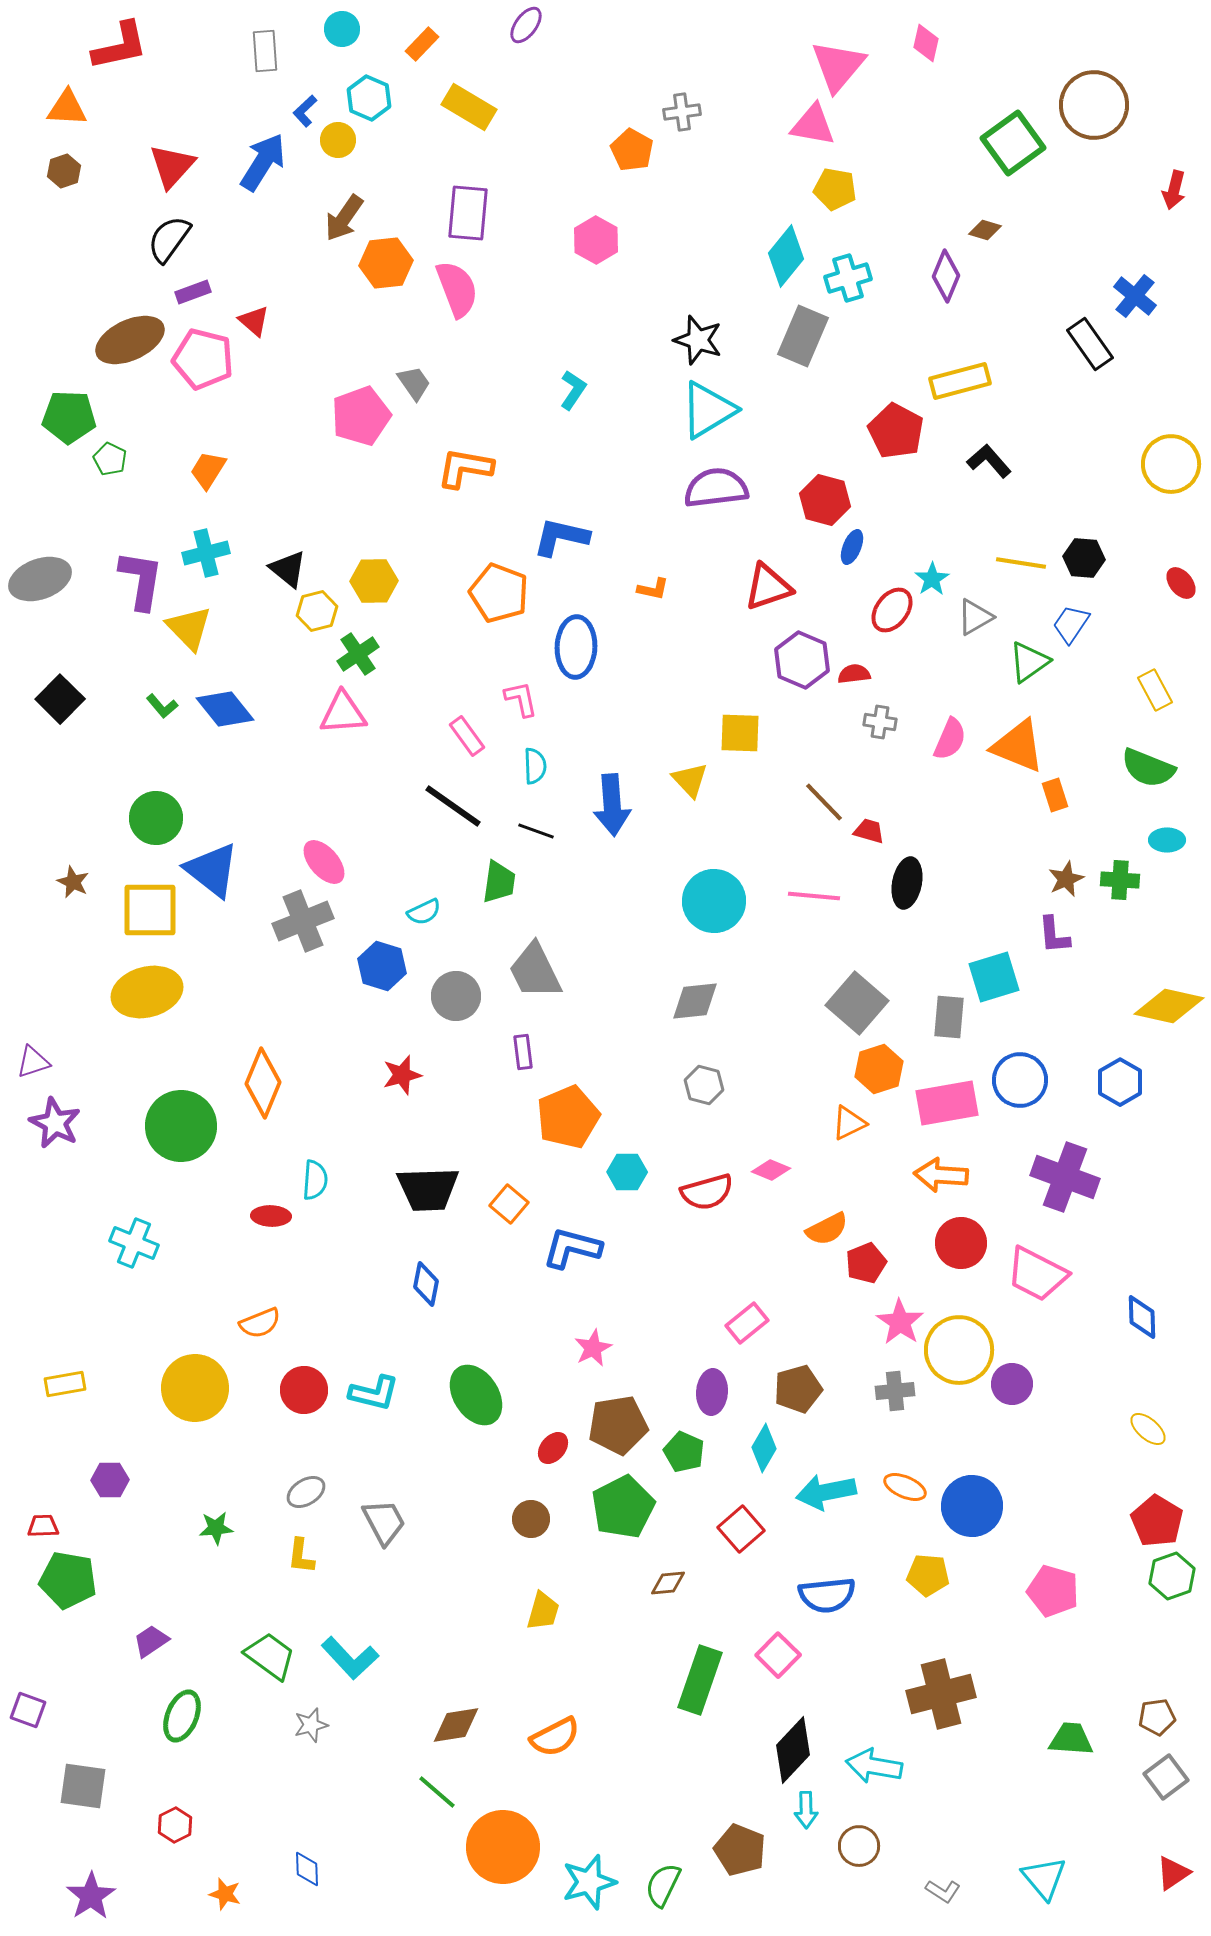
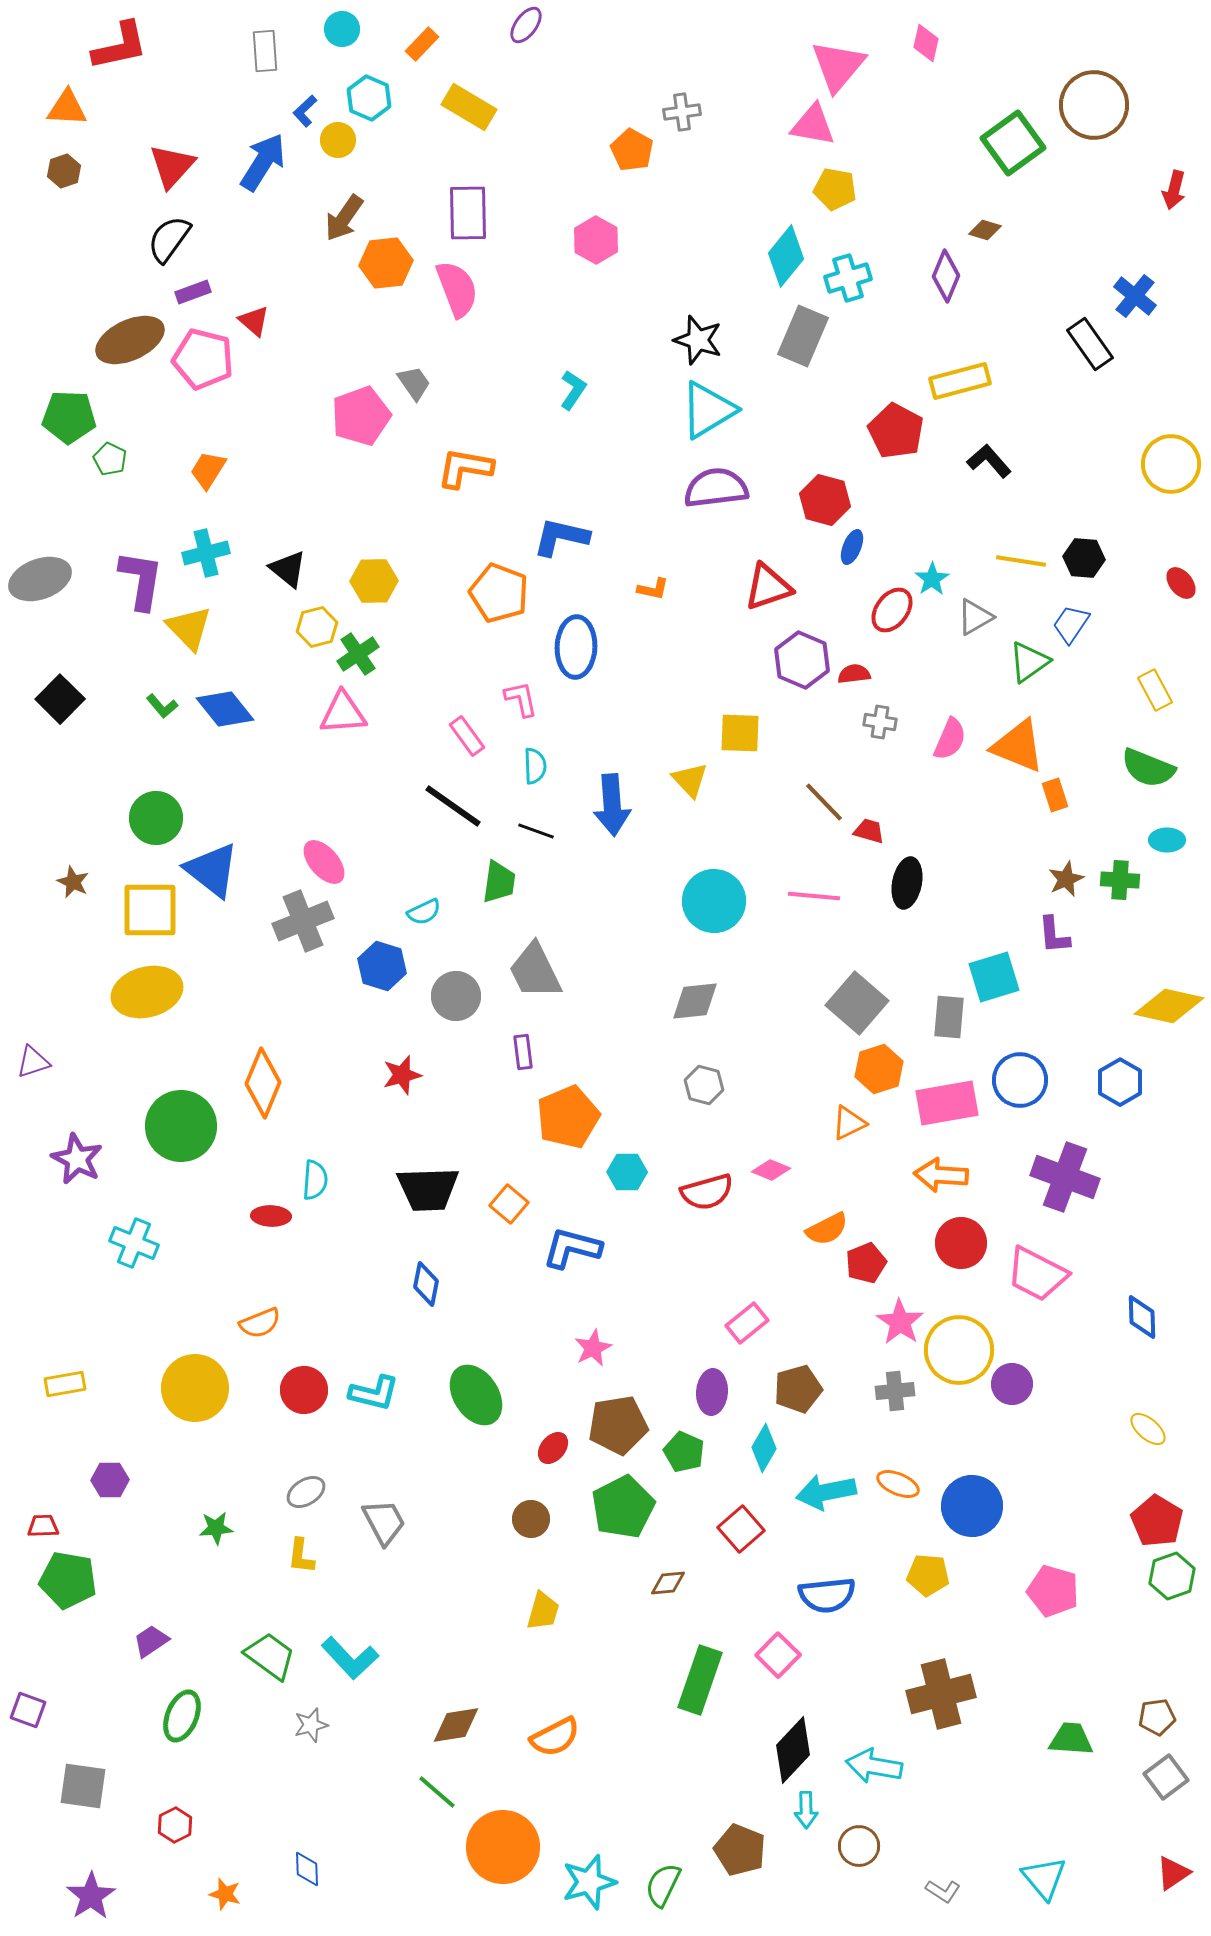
purple rectangle at (468, 213): rotated 6 degrees counterclockwise
yellow line at (1021, 563): moved 2 px up
yellow hexagon at (317, 611): moved 16 px down
purple star at (55, 1123): moved 22 px right, 36 px down
orange ellipse at (905, 1487): moved 7 px left, 3 px up
